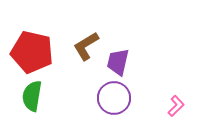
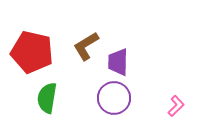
purple trapezoid: rotated 12 degrees counterclockwise
green semicircle: moved 15 px right, 2 px down
